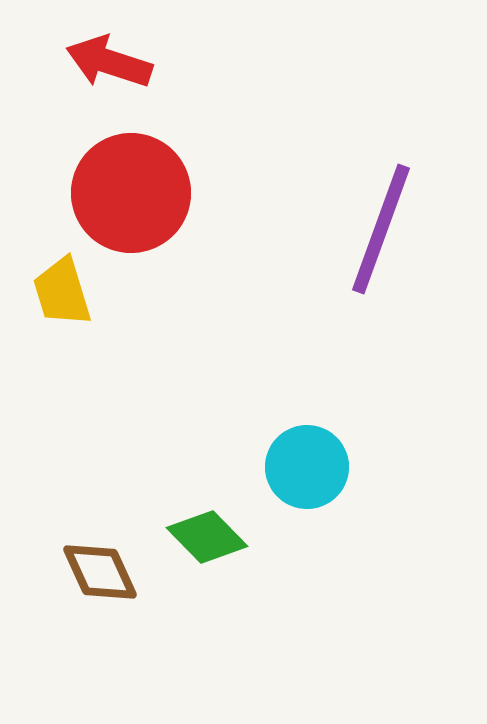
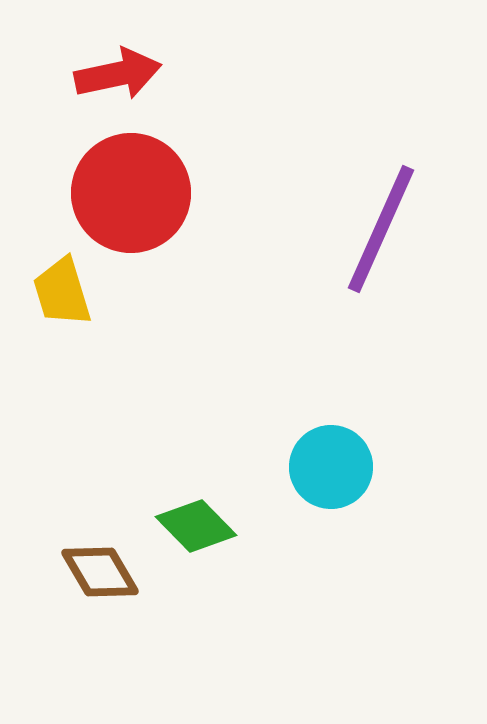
red arrow: moved 9 px right, 12 px down; rotated 150 degrees clockwise
purple line: rotated 4 degrees clockwise
cyan circle: moved 24 px right
green diamond: moved 11 px left, 11 px up
brown diamond: rotated 6 degrees counterclockwise
